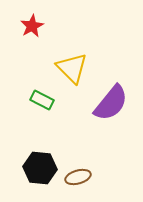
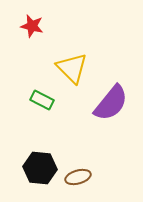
red star: rotated 30 degrees counterclockwise
